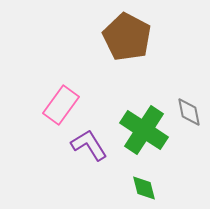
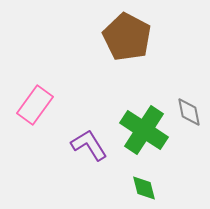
pink rectangle: moved 26 px left
